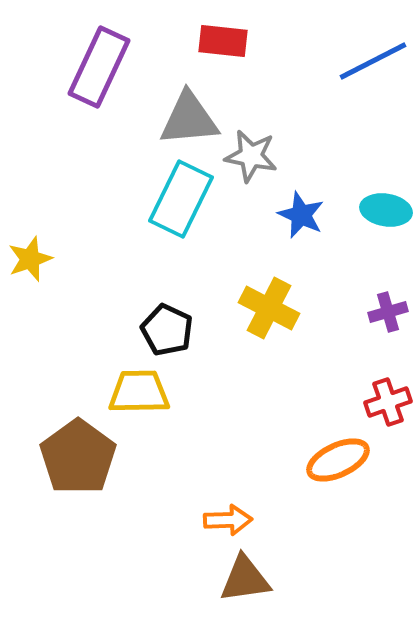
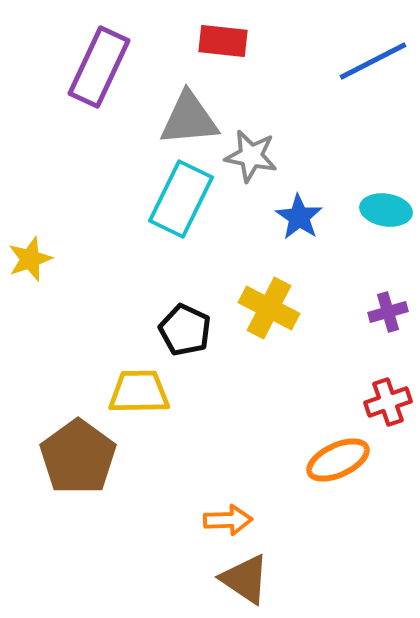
blue star: moved 2 px left, 2 px down; rotated 9 degrees clockwise
black pentagon: moved 18 px right
brown triangle: rotated 42 degrees clockwise
